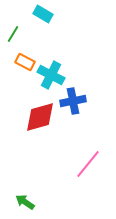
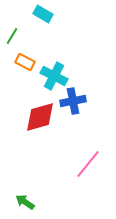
green line: moved 1 px left, 2 px down
cyan cross: moved 3 px right, 1 px down
